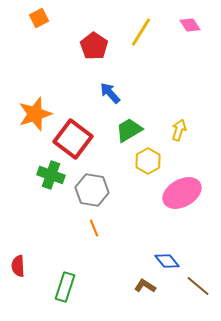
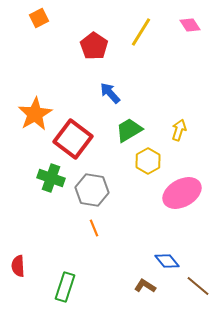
orange star: rotated 12 degrees counterclockwise
green cross: moved 3 px down
